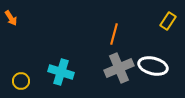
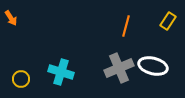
orange line: moved 12 px right, 8 px up
yellow circle: moved 2 px up
